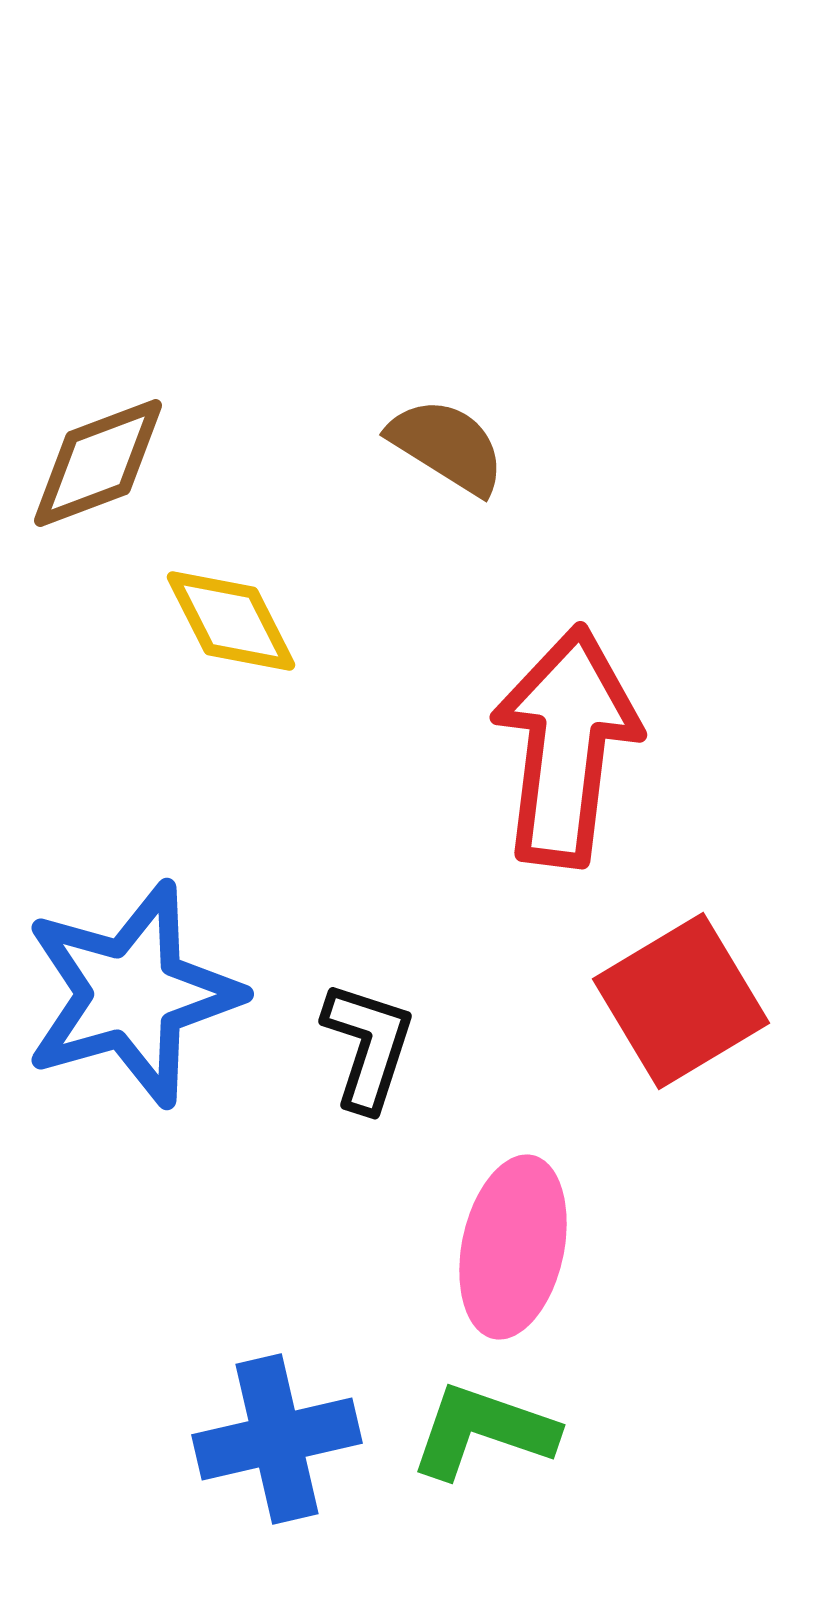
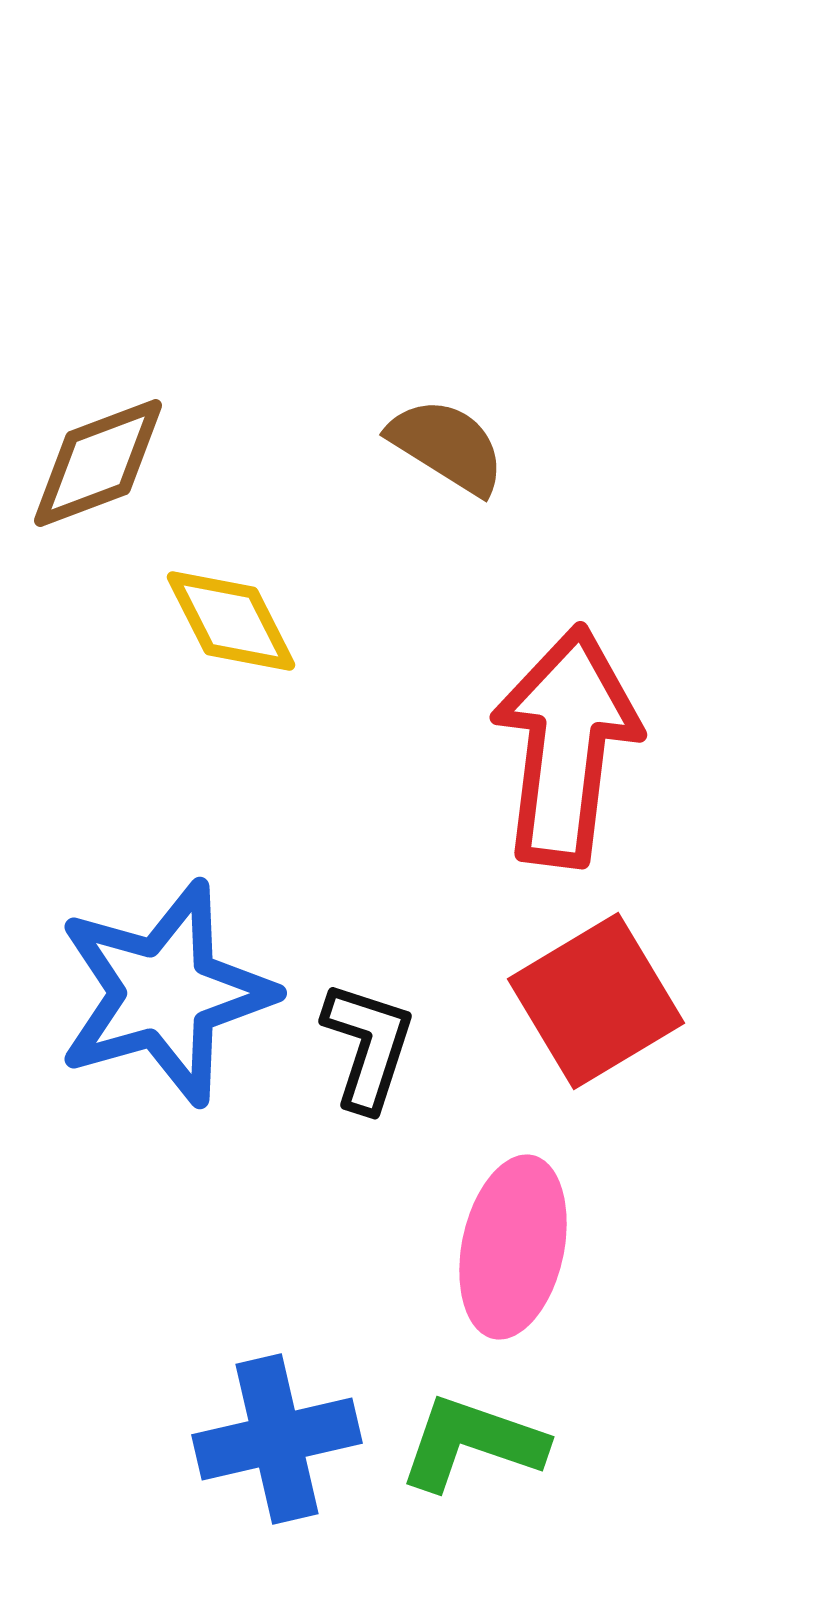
blue star: moved 33 px right, 1 px up
red square: moved 85 px left
green L-shape: moved 11 px left, 12 px down
